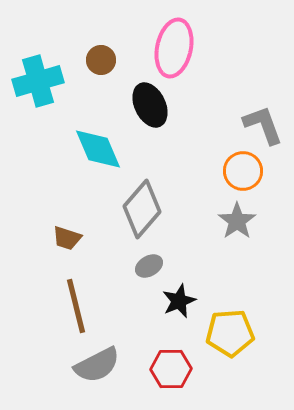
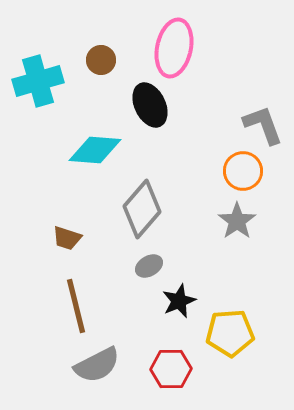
cyan diamond: moved 3 px left, 1 px down; rotated 62 degrees counterclockwise
